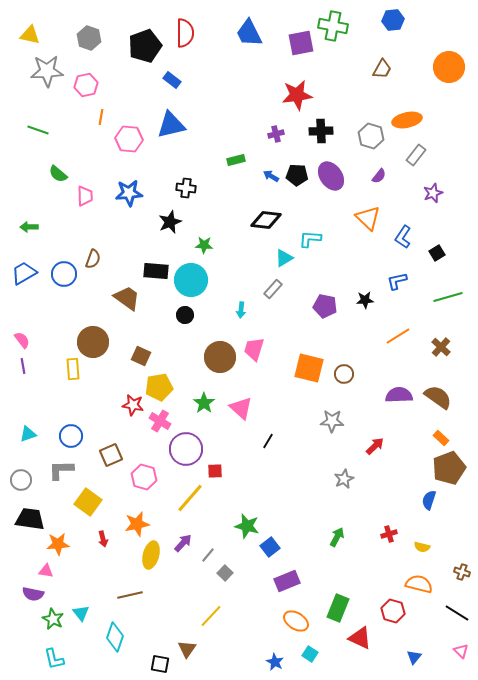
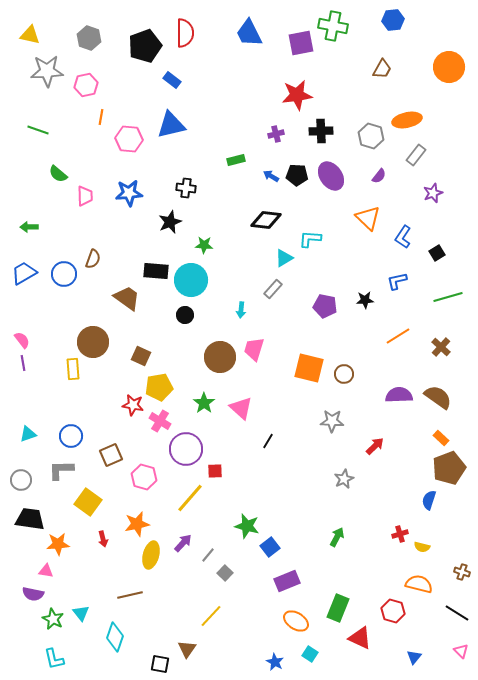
purple line at (23, 366): moved 3 px up
red cross at (389, 534): moved 11 px right
